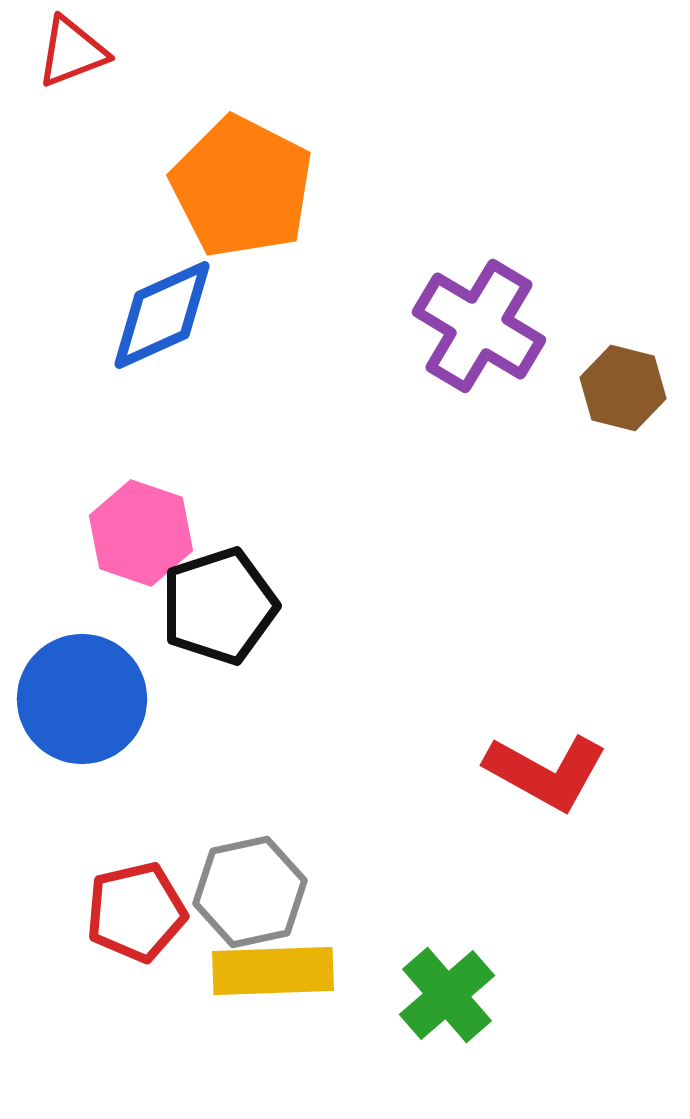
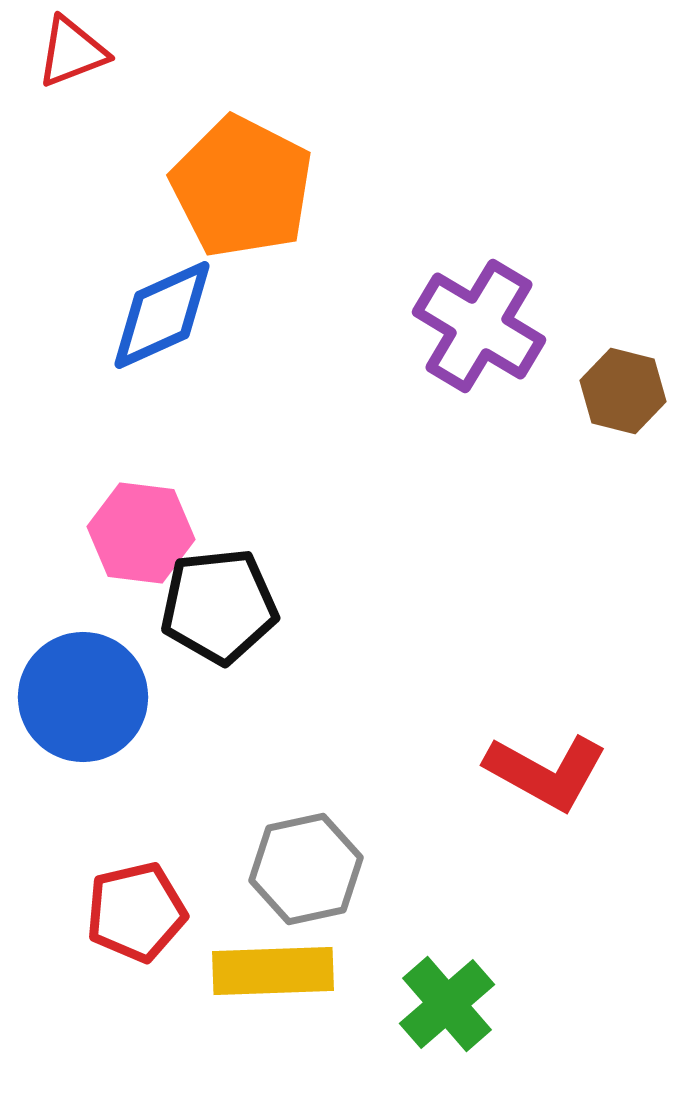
brown hexagon: moved 3 px down
pink hexagon: rotated 12 degrees counterclockwise
black pentagon: rotated 12 degrees clockwise
blue circle: moved 1 px right, 2 px up
gray hexagon: moved 56 px right, 23 px up
green cross: moved 9 px down
